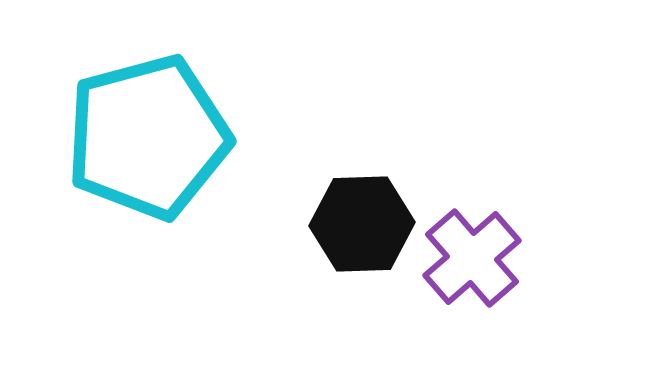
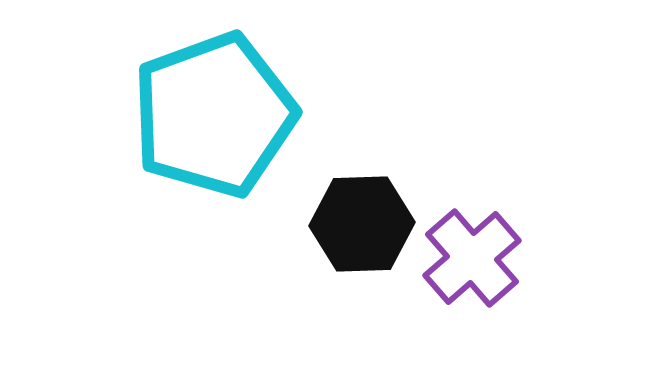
cyan pentagon: moved 66 px right, 22 px up; rotated 5 degrees counterclockwise
